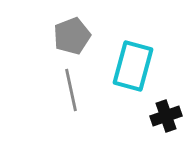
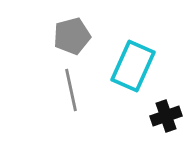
gray pentagon: rotated 6 degrees clockwise
cyan rectangle: rotated 9 degrees clockwise
